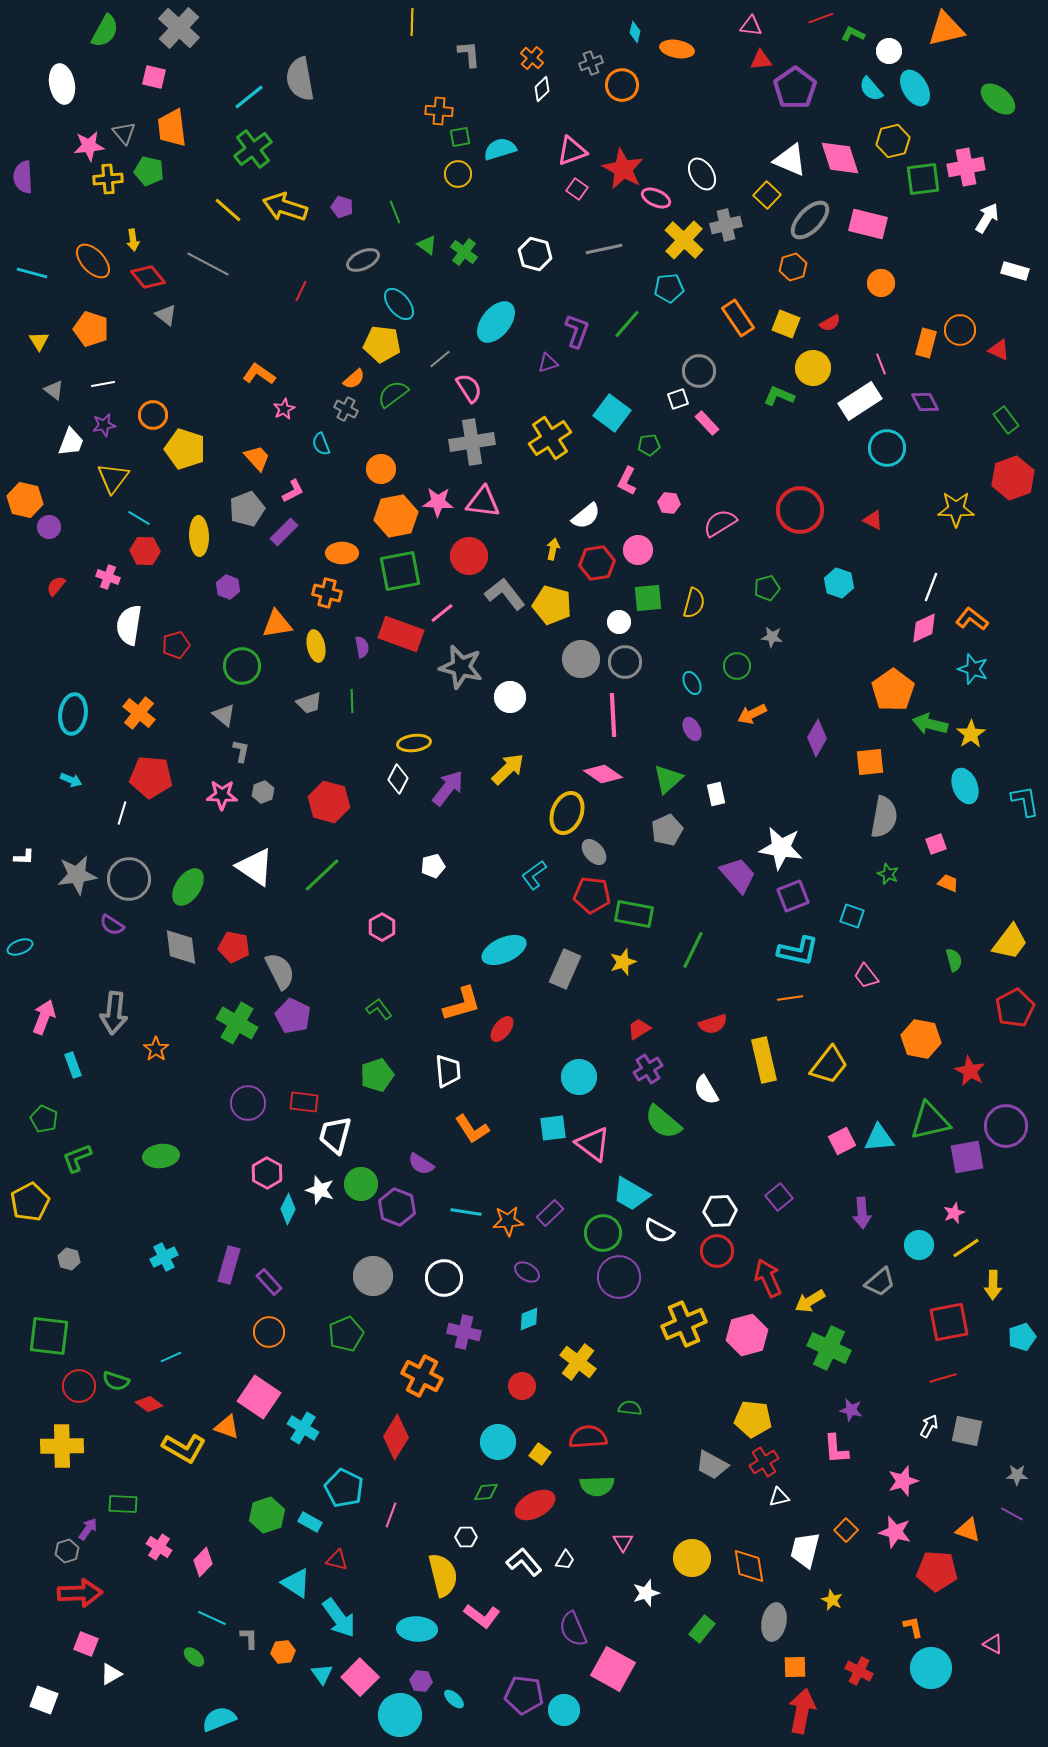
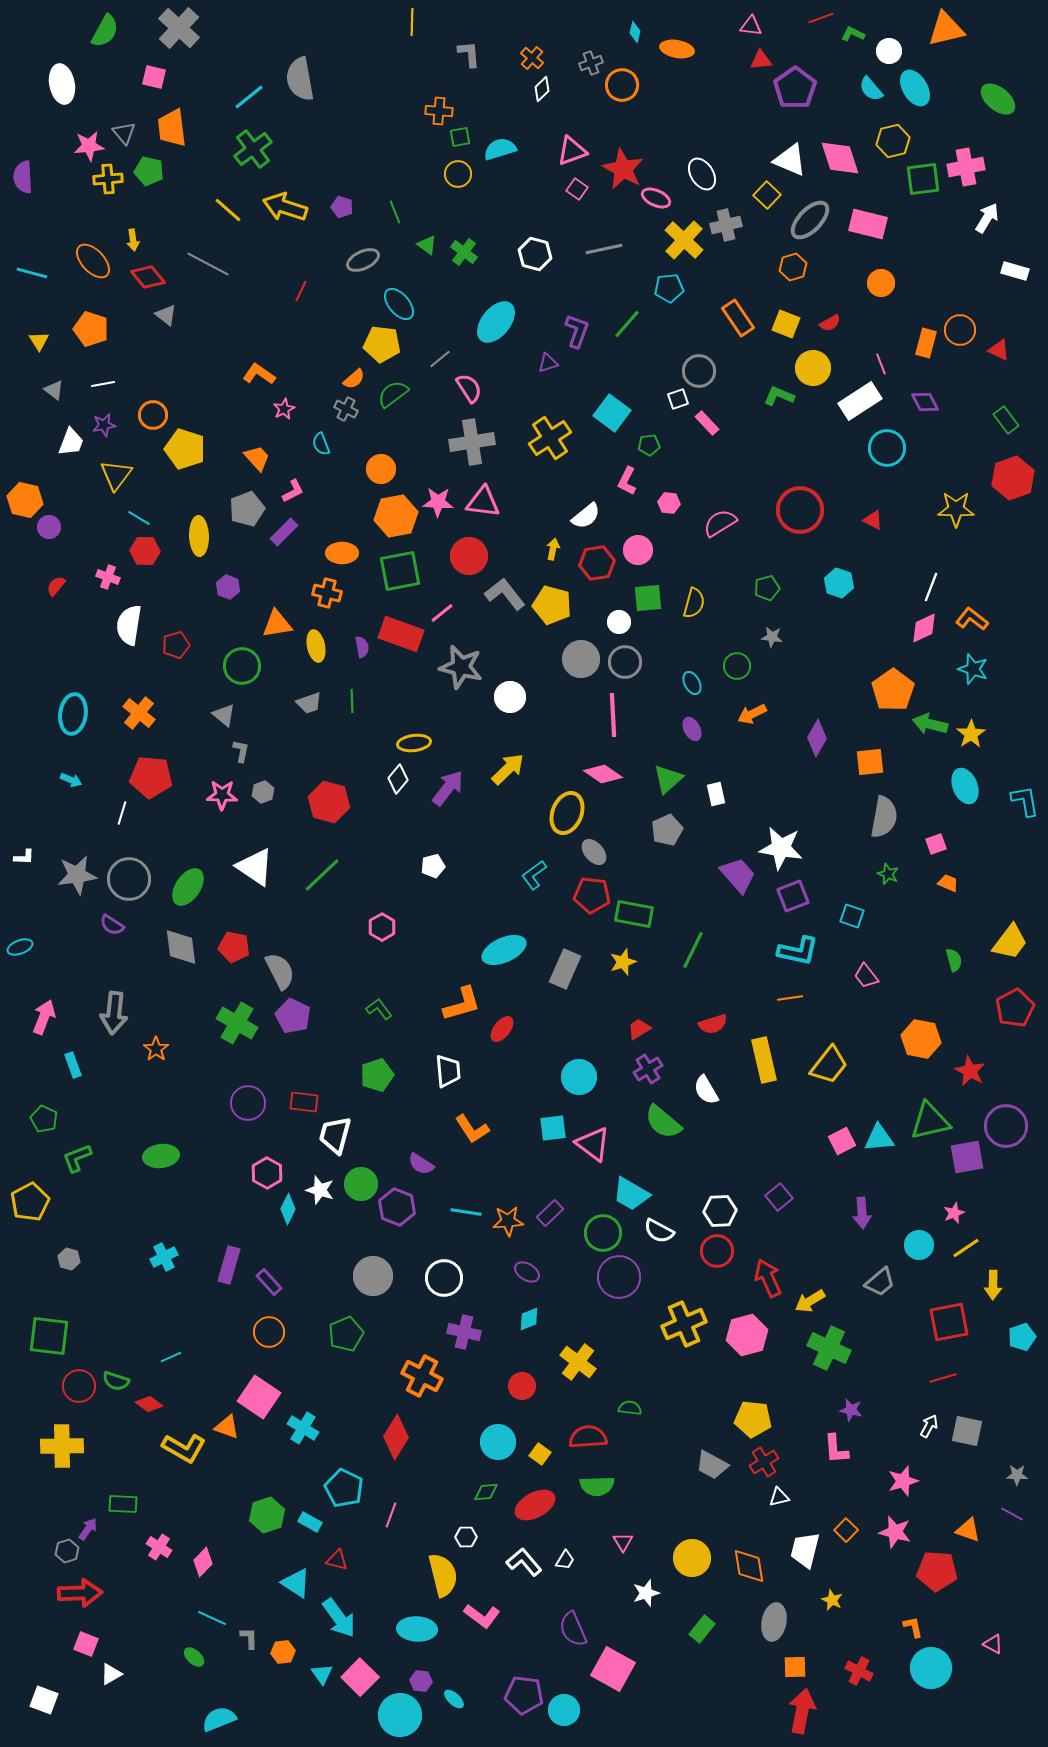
yellow triangle at (113, 478): moved 3 px right, 3 px up
white diamond at (398, 779): rotated 12 degrees clockwise
